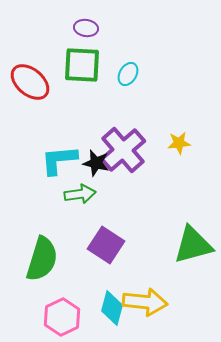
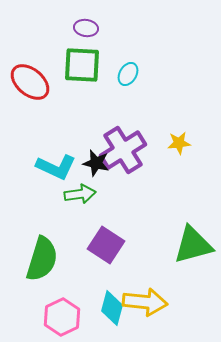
purple cross: rotated 9 degrees clockwise
cyan L-shape: moved 3 px left, 7 px down; rotated 150 degrees counterclockwise
